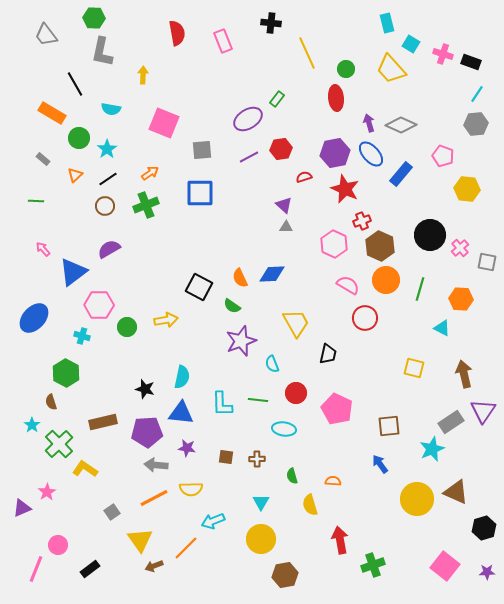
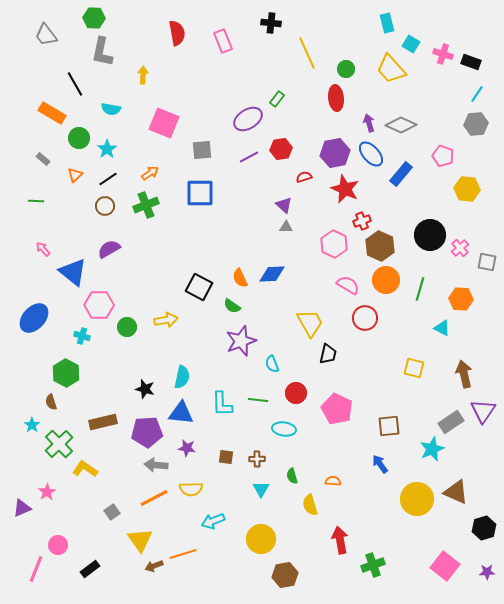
blue triangle at (73, 272): rotated 44 degrees counterclockwise
yellow trapezoid at (296, 323): moved 14 px right
cyan triangle at (261, 502): moved 13 px up
orange line at (186, 548): moved 3 px left, 6 px down; rotated 28 degrees clockwise
